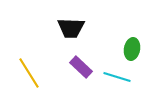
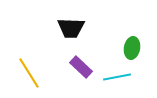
green ellipse: moved 1 px up
cyan line: rotated 28 degrees counterclockwise
